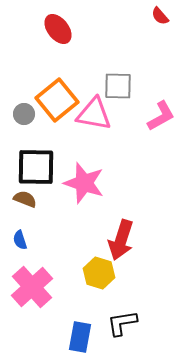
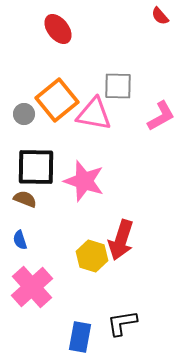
pink star: moved 2 px up
yellow hexagon: moved 7 px left, 17 px up
